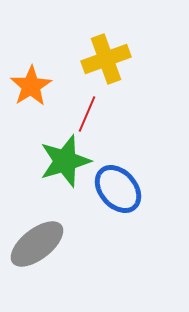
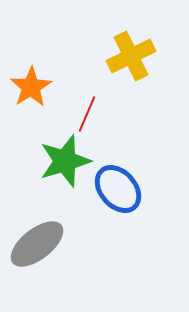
yellow cross: moved 25 px right, 3 px up; rotated 6 degrees counterclockwise
orange star: moved 1 px down
